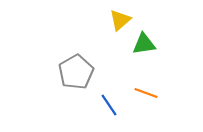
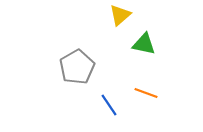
yellow triangle: moved 5 px up
green triangle: rotated 20 degrees clockwise
gray pentagon: moved 1 px right, 5 px up
